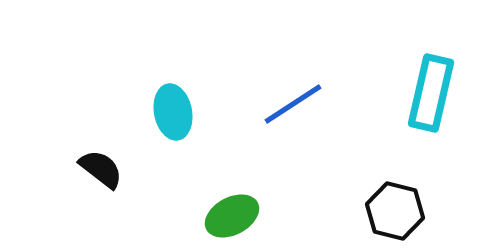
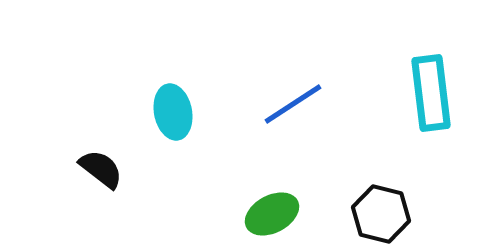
cyan rectangle: rotated 20 degrees counterclockwise
black hexagon: moved 14 px left, 3 px down
green ellipse: moved 40 px right, 2 px up
